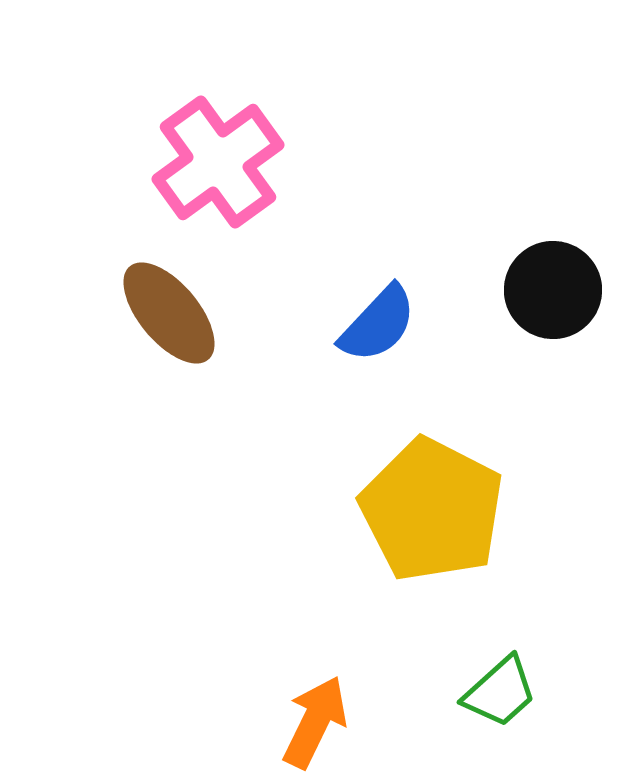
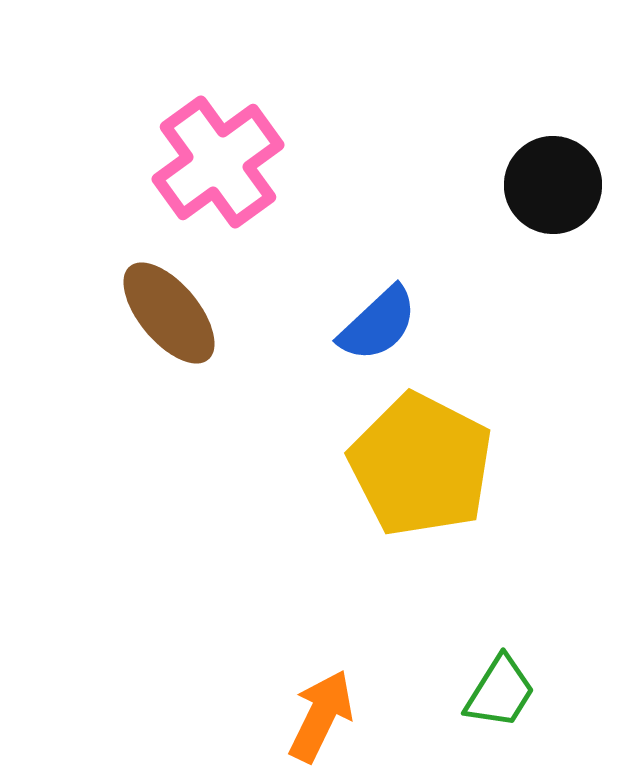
black circle: moved 105 px up
blue semicircle: rotated 4 degrees clockwise
yellow pentagon: moved 11 px left, 45 px up
green trapezoid: rotated 16 degrees counterclockwise
orange arrow: moved 6 px right, 6 px up
